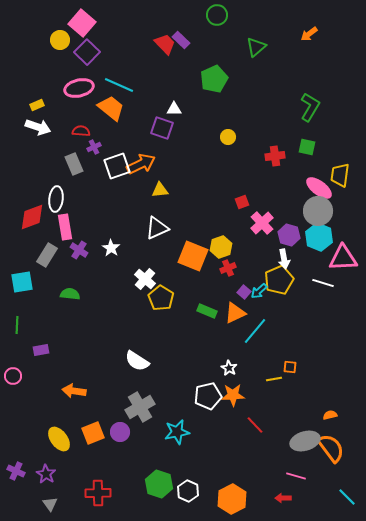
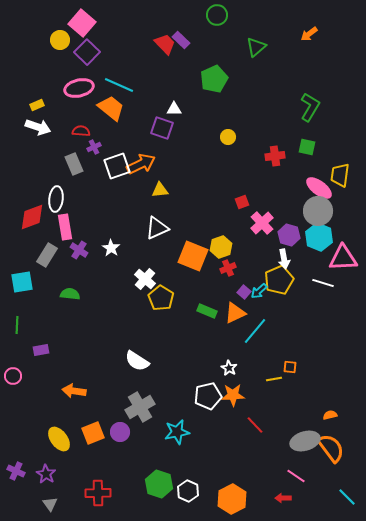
pink line at (296, 476): rotated 18 degrees clockwise
